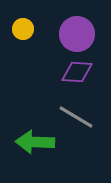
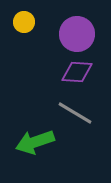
yellow circle: moved 1 px right, 7 px up
gray line: moved 1 px left, 4 px up
green arrow: rotated 21 degrees counterclockwise
